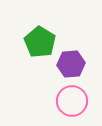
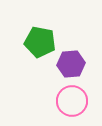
green pentagon: rotated 20 degrees counterclockwise
